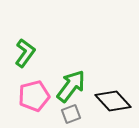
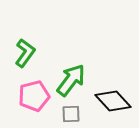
green arrow: moved 6 px up
gray square: rotated 18 degrees clockwise
